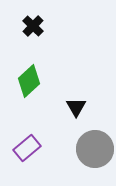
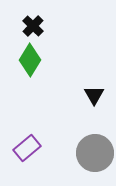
green diamond: moved 1 px right, 21 px up; rotated 16 degrees counterclockwise
black triangle: moved 18 px right, 12 px up
gray circle: moved 4 px down
